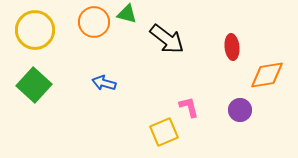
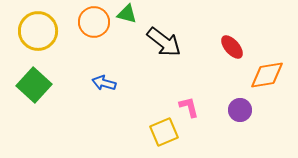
yellow circle: moved 3 px right, 1 px down
black arrow: moved 3 px left, 3 px down
red ellipse: rotated 35 degrees counterclockwise
